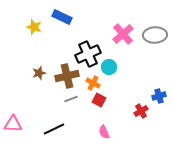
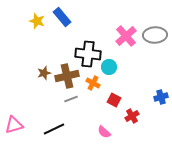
blue rectangle: rotated 24 degrees clockwise
yellow star: moved 3 px right, 6 px up
pink cross: moved 3 px right, 2 px down
black cross: rotated 30 degrees clockwise
brown star: moved 5 px right
blue cross: moved 2 px right, 1 px down
red square: moved 15 px right
red cross: moved 9 px left, 5 px down
pink triangle: moved 1 px right, 1 px down; rotated 18 degrees counterclockwise
pink semicircle: rotated 24 degrees counterclockwise
